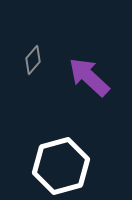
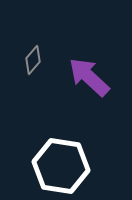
white hexagon: rotated 24 degrees clockwise
